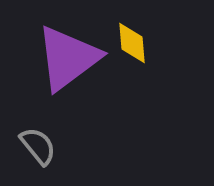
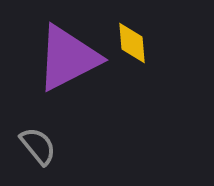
purple triangle: rotated 10 degrees clockwise
